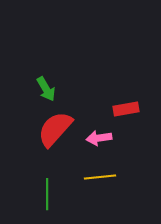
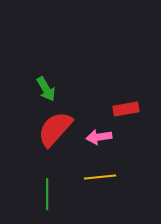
pink arrow: moved 1 px up
